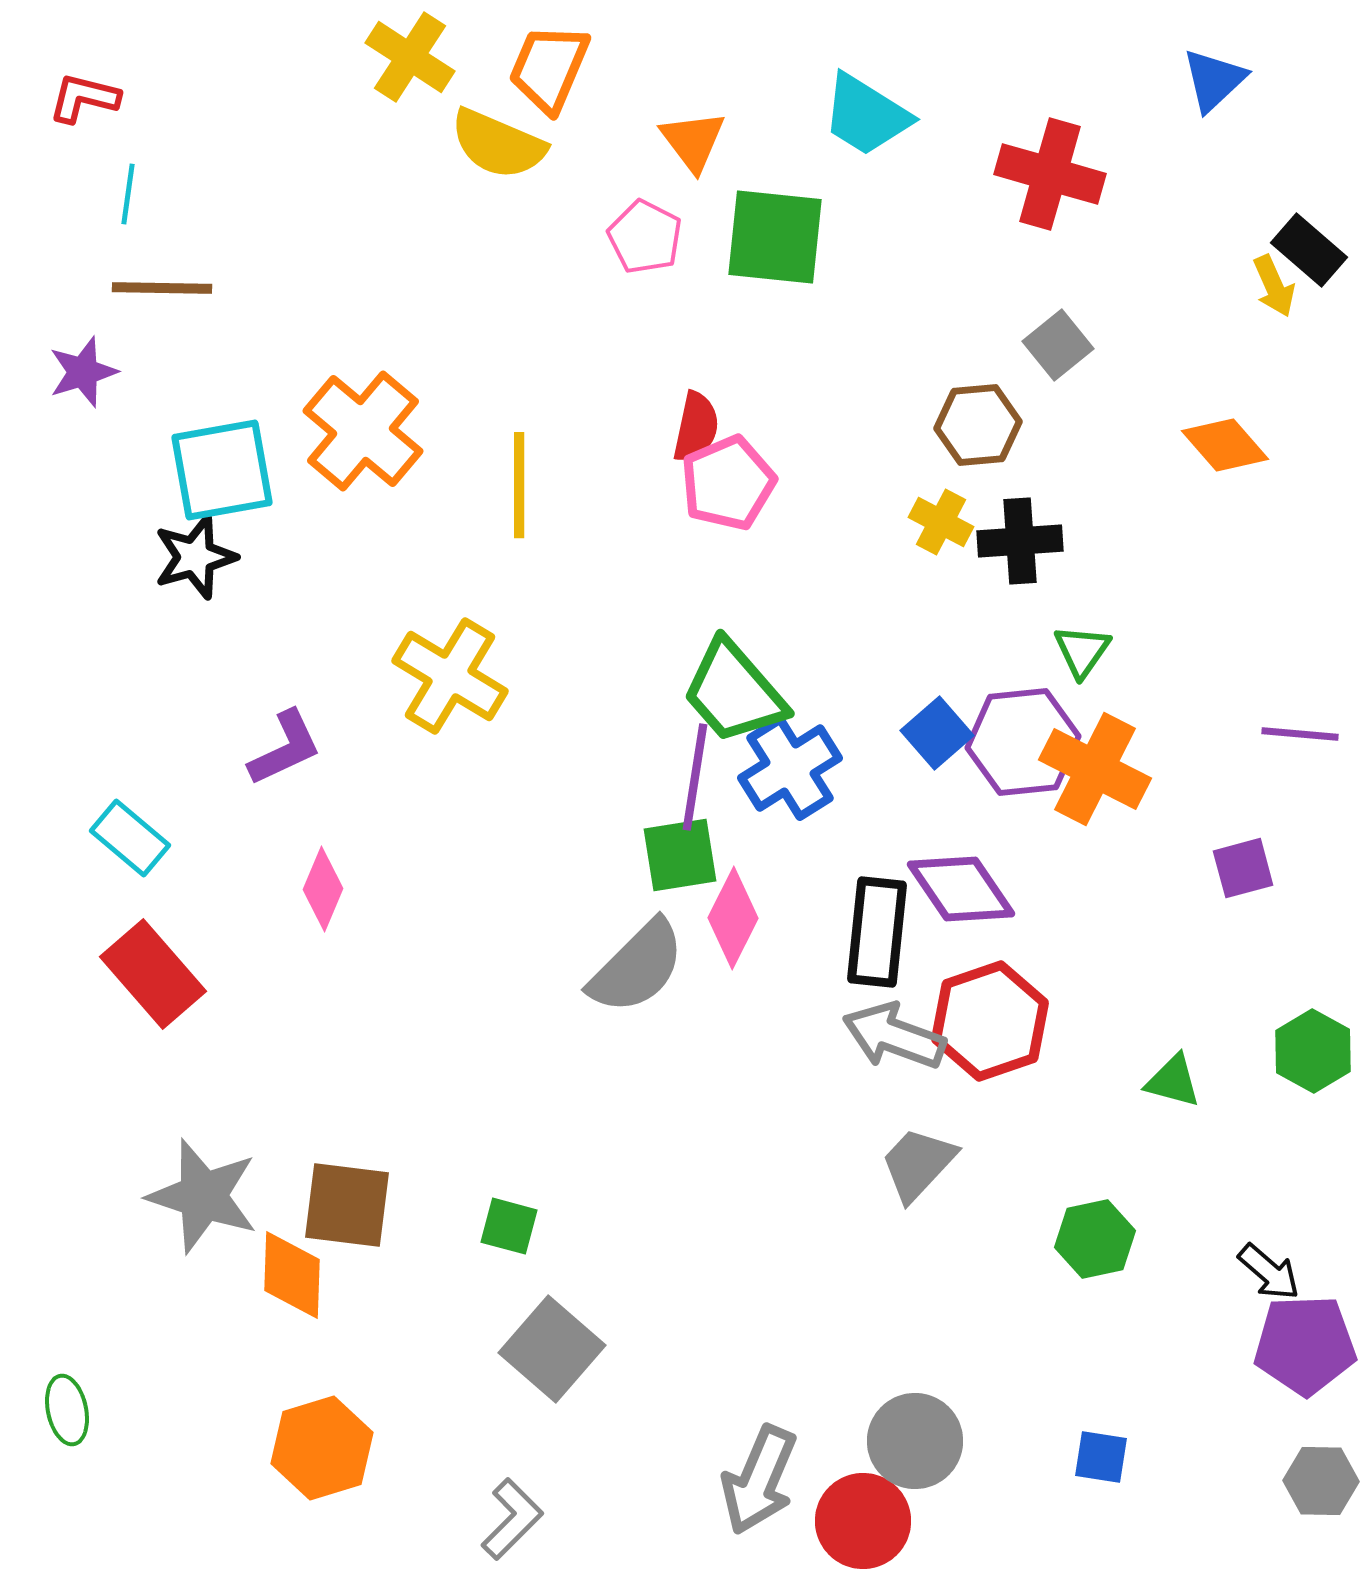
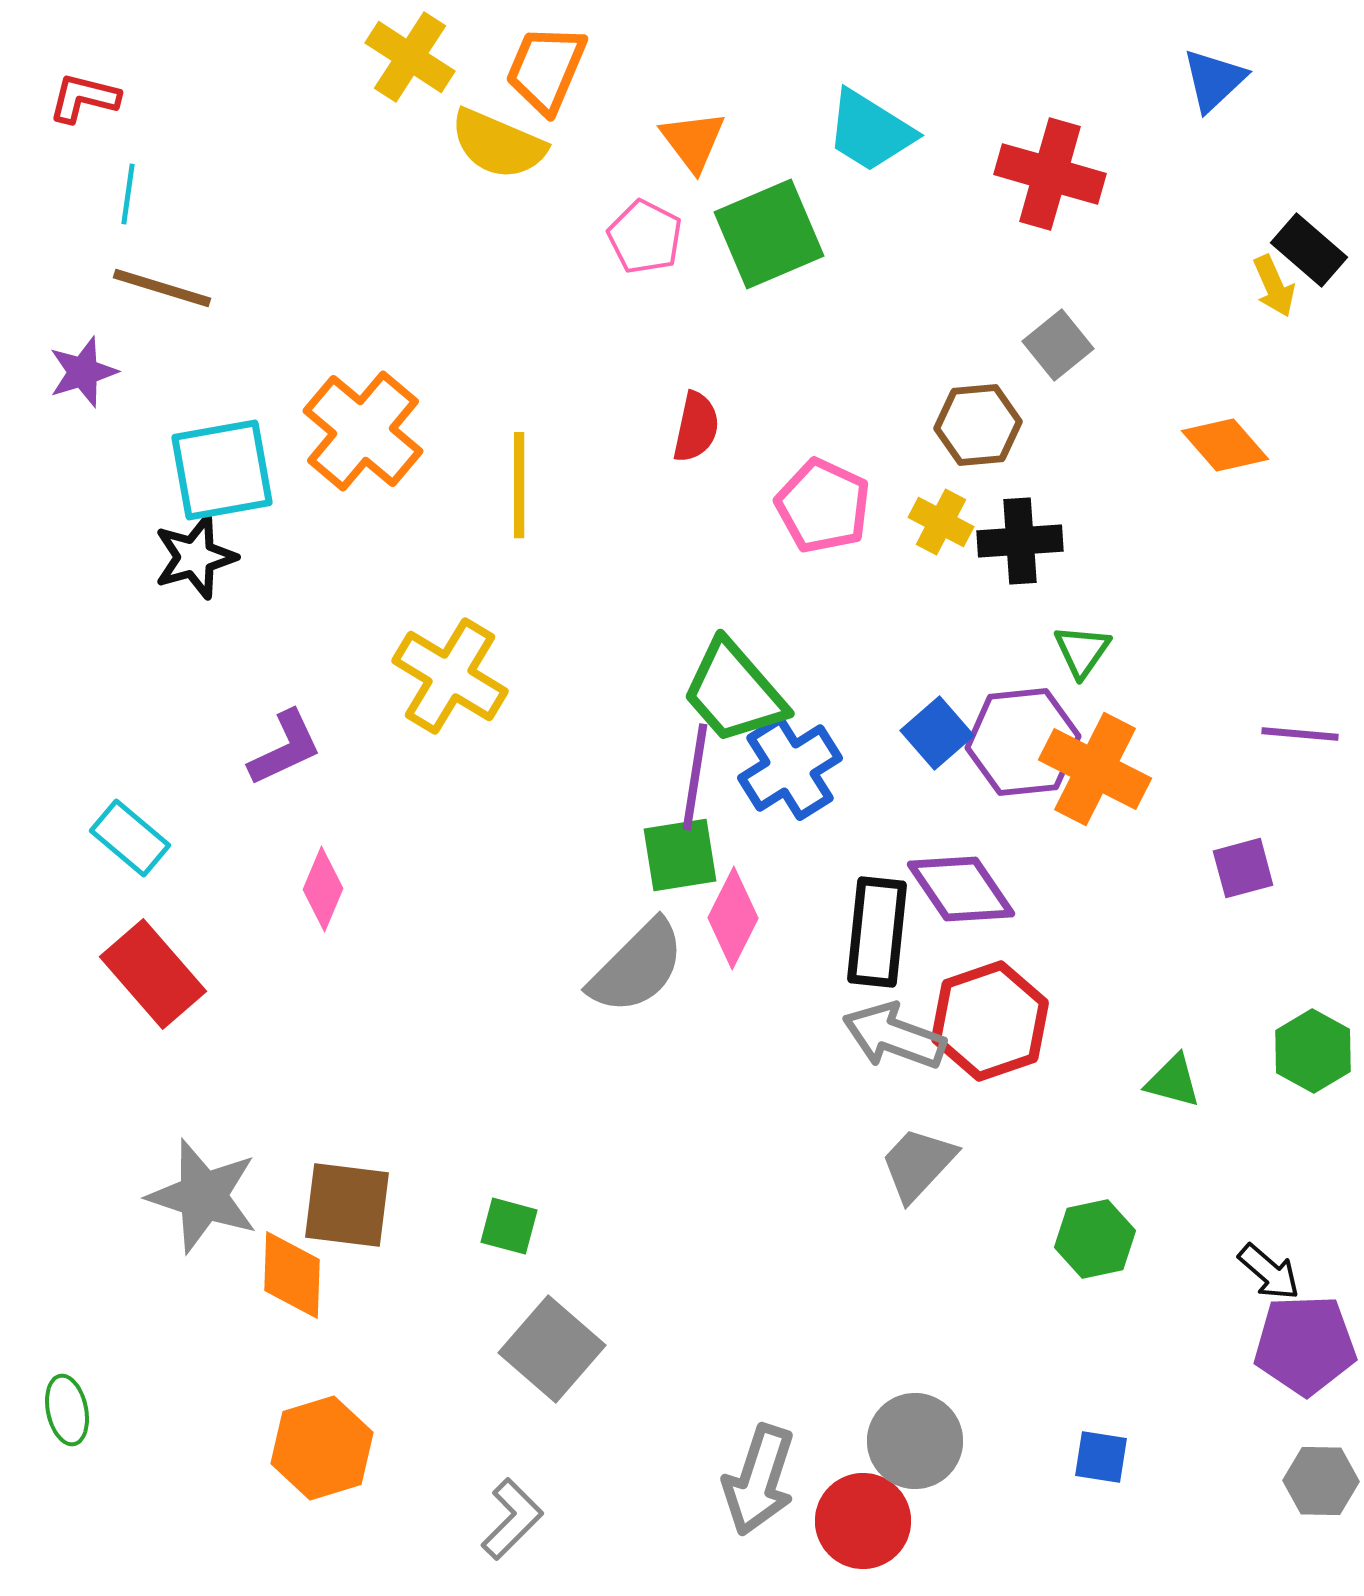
orange trapezoid at (549, 68): moved 3 px left, 1 px down
cyan trapezoid at (866, 115): moved 4 px right, 16 px down
green square at (775, 237): moved 6 px left, 3 px up; rotated 29 degrees counterclockwise
brown line at (162, 288): rotated 16 degrees clockwise
pink pentagon at (728, 483): moved 95 px right, 23 px down; rotated 24 degrees counterclockwise
gray arrow at (759, 1480): rotated 5 degrees counterclockwise
